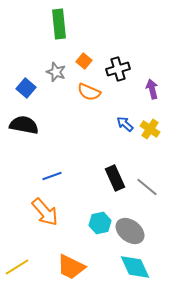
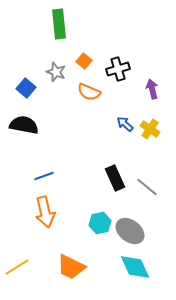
blue line: moved 8 px left
orange arrow: rotated 28 degrees clockwise
